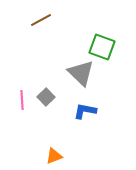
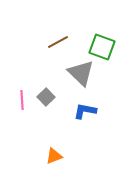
brown line: moved 17 px right, 22 px down
